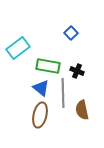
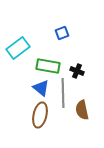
blue square: moved 9 px left; rotated 24 degrees clockwise
